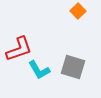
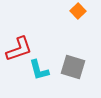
cyan L-shape: rotated 15 degrees clockwise
